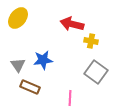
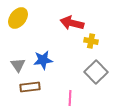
red arrow: moved 1 px up
gray square: rotated 10 degrees clockwise
brown rectangle: rotated 30 degrees counterclockwise
